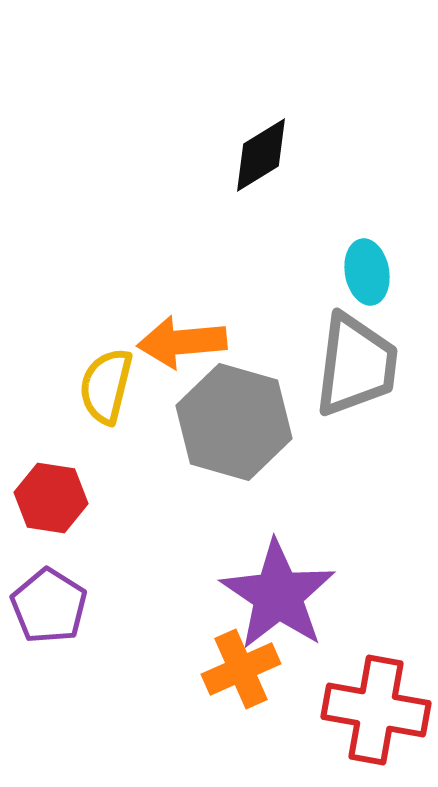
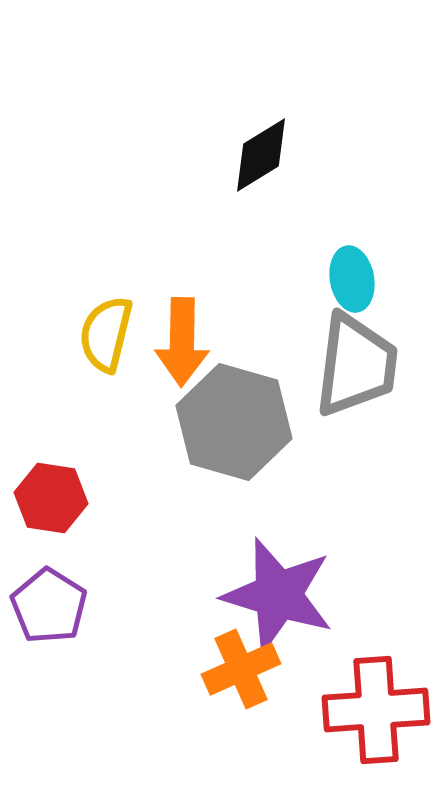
cyan ellipse: moved 15 px left, 7 px down
orange arrow: rotated 84 degrees counterclockwise
yellow semicircle: moved 52 px up
purple star: rotated 17 degrees counterclockwise
red cross: rotated 14 degrees counterclockwise
